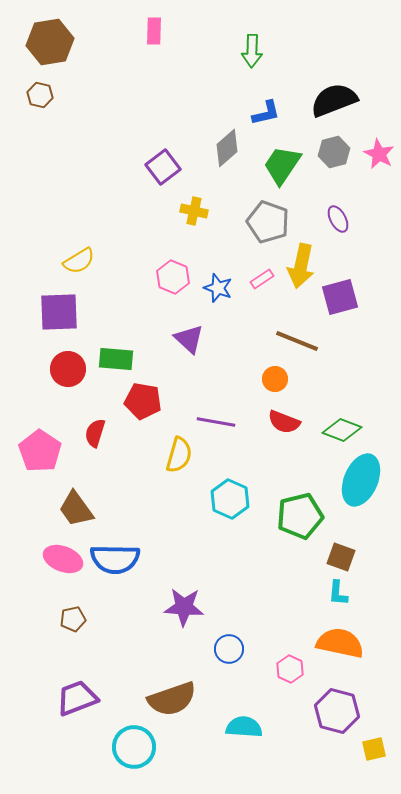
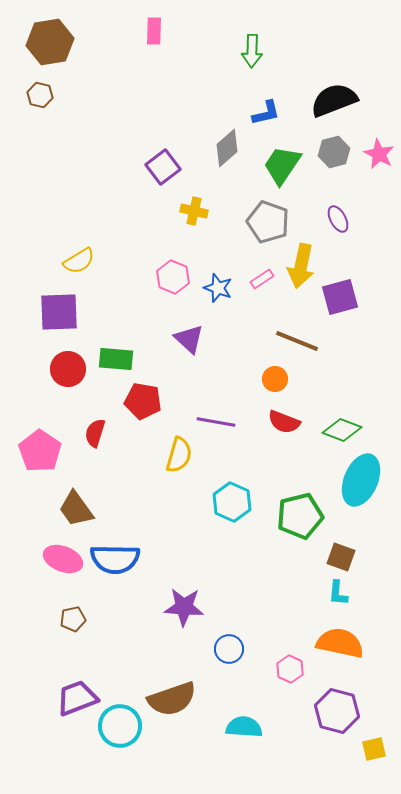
cyan hexagon at (230, 499): moved 2 px right, 3 px down
cyan circle at (134, 747): moved 14 px left, 21 px up
